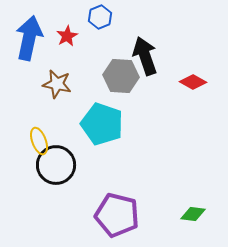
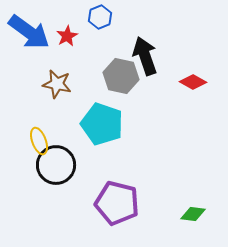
blue arrow: moved 6 px up; rotated 114 degrees clockwise
gray hexagon: rotated 8 degrees clockwise
purple pentagon: moved 12 px up
